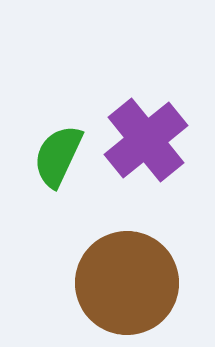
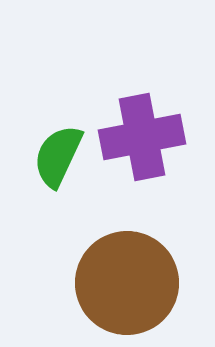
purple cross: moved 4 px left, 3 px up; rotated 28 degrees clockwise
